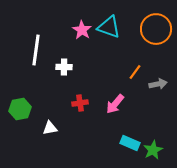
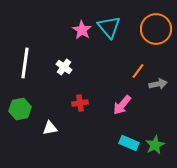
cyan triangle: rotated 30 degrees clockwise
white line: moved 11 px left, 13 px down
white cross: rotated 35 degrees clockwise
orange line: moved 3 px right, 1 px up
pink arrow: moved 7 px right, 1 px down
cyan rectangle: moved 1 px left
green star: moved 2 px right, 5 px up
